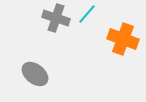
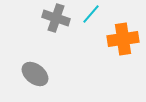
cyan line: moved 4 px right
orange cross: rotated 28 degrees counterclockwise
